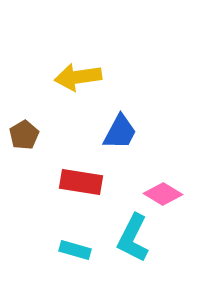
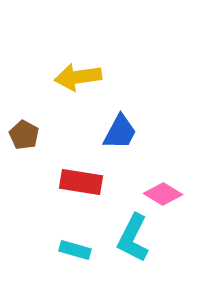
brown pentagon: rotated 12 degrees counterclockwise
